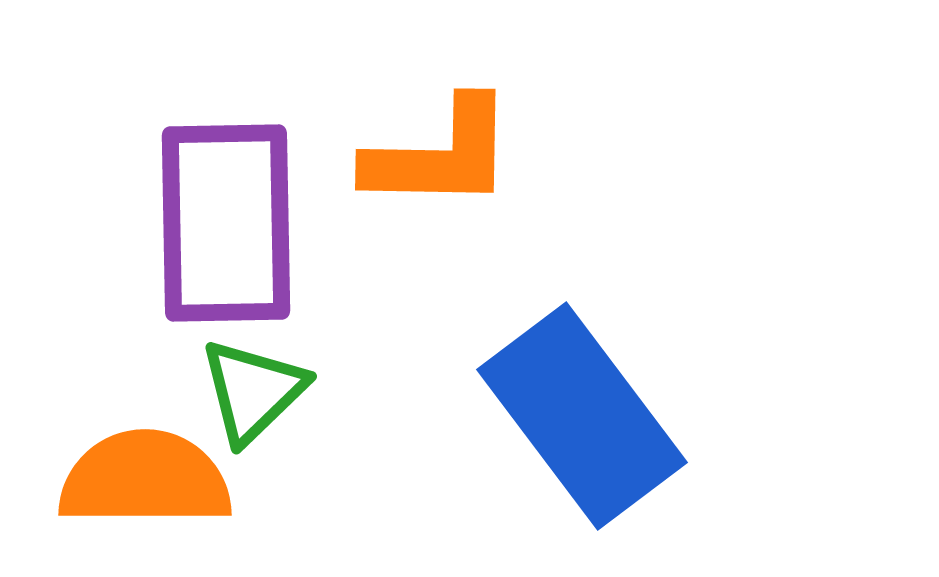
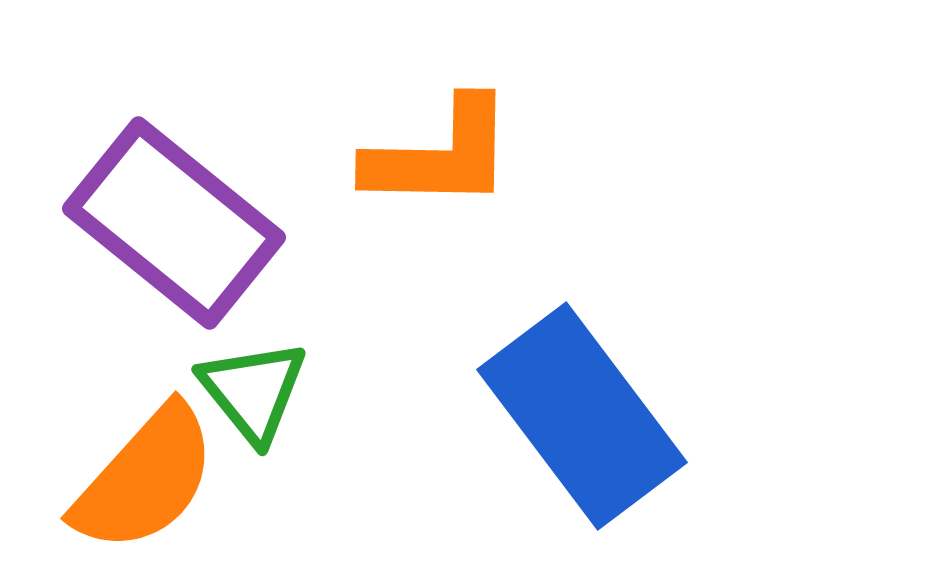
purple rectangle: moved 52 px left; rotated 50 degrees counterclockwise
green triangle: rotated 25 degrees counterclockwise
orange semicircle: rotated 132 degrees clockwise
